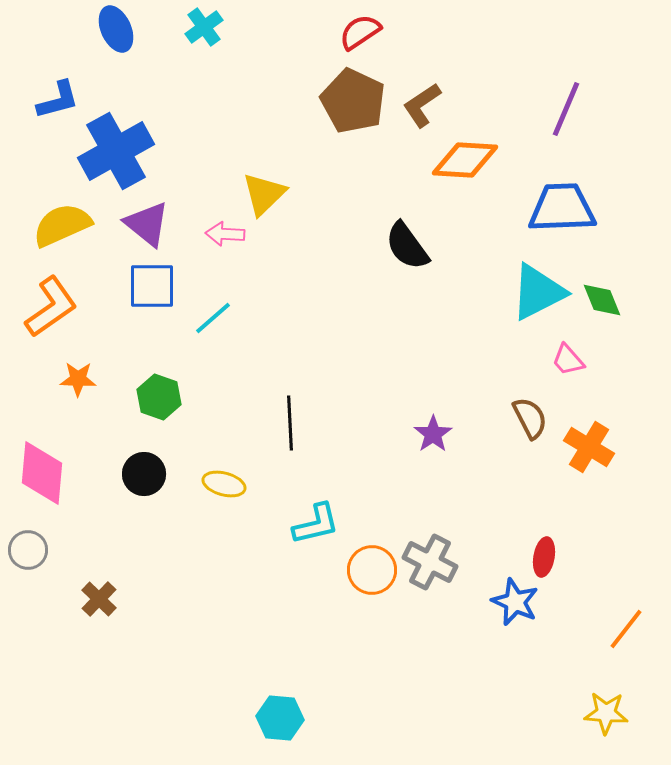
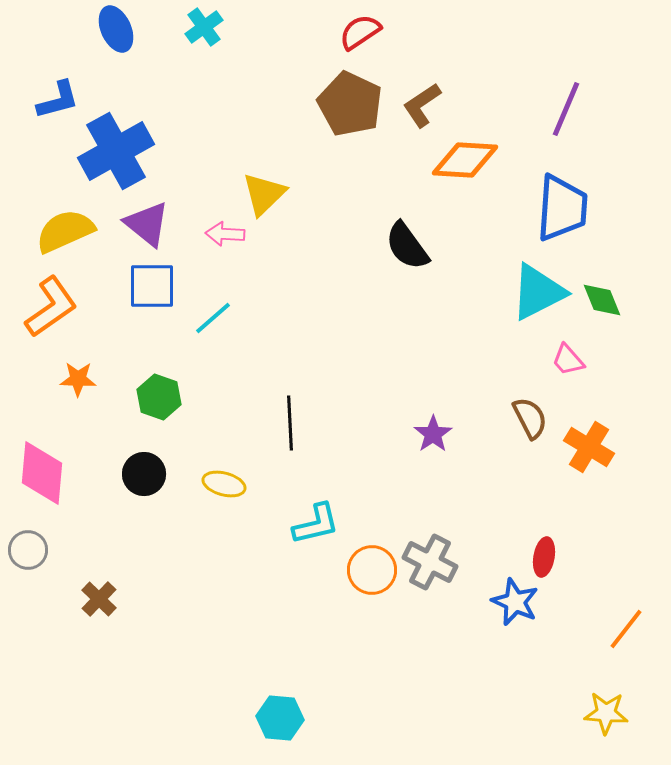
brown pentagon: moved 3 px left, 3 px down
blue trapezoid: rotated 96 degrees clockwise
yellow semicircle: moved 3 px right, 6 px down
